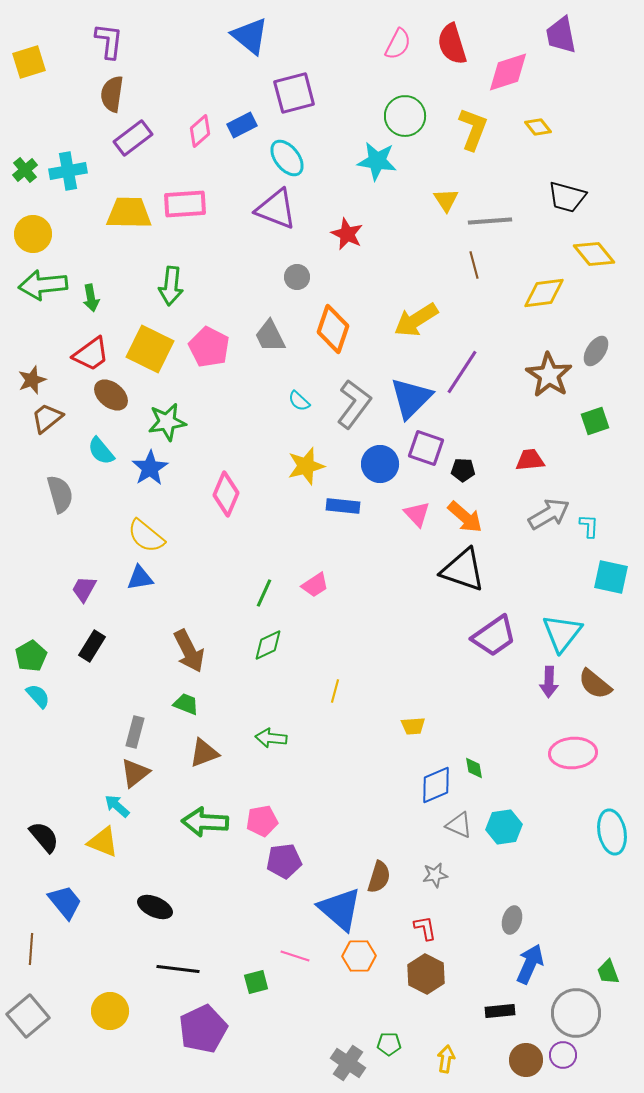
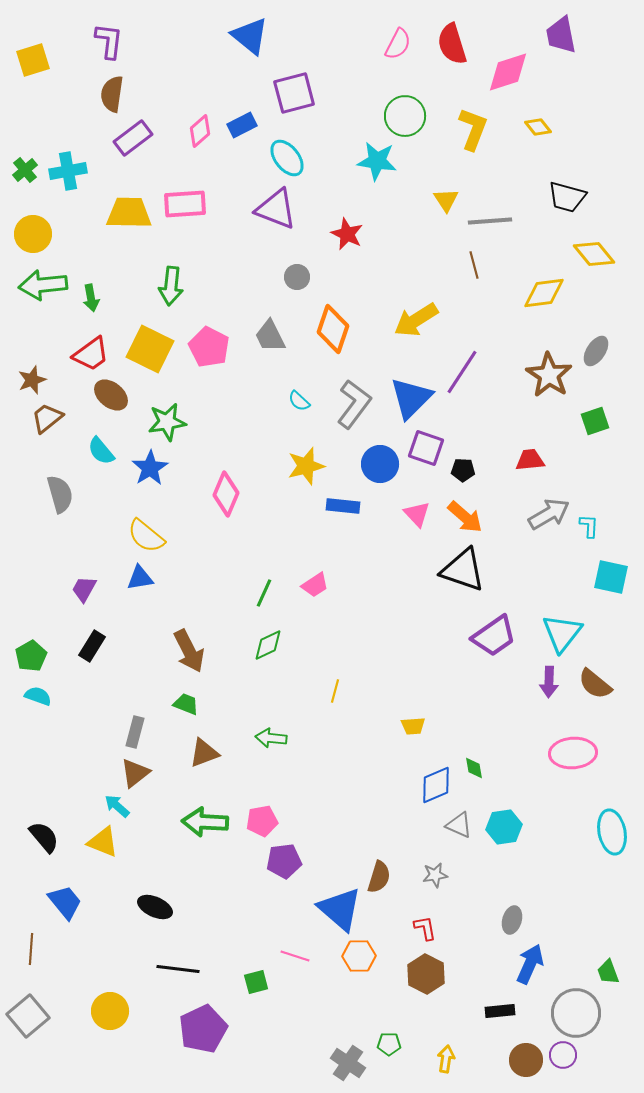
yellow square at (29, 62): moved 4 px right, 2 px up
cyan semicircle at (38, 696): rotated 28 degrees counterclockwise
